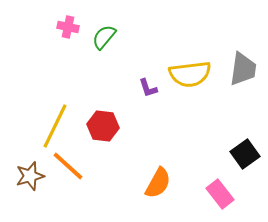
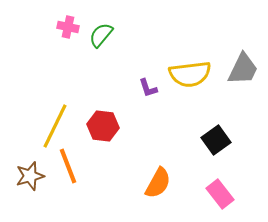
green semicircle: moved 3 px left, 2 px up
gray trapezoid: rotated 18 degrees clockwise
black square: moved 29 px left, 14 px up
orange line: rotated 27 degrees clockwise
